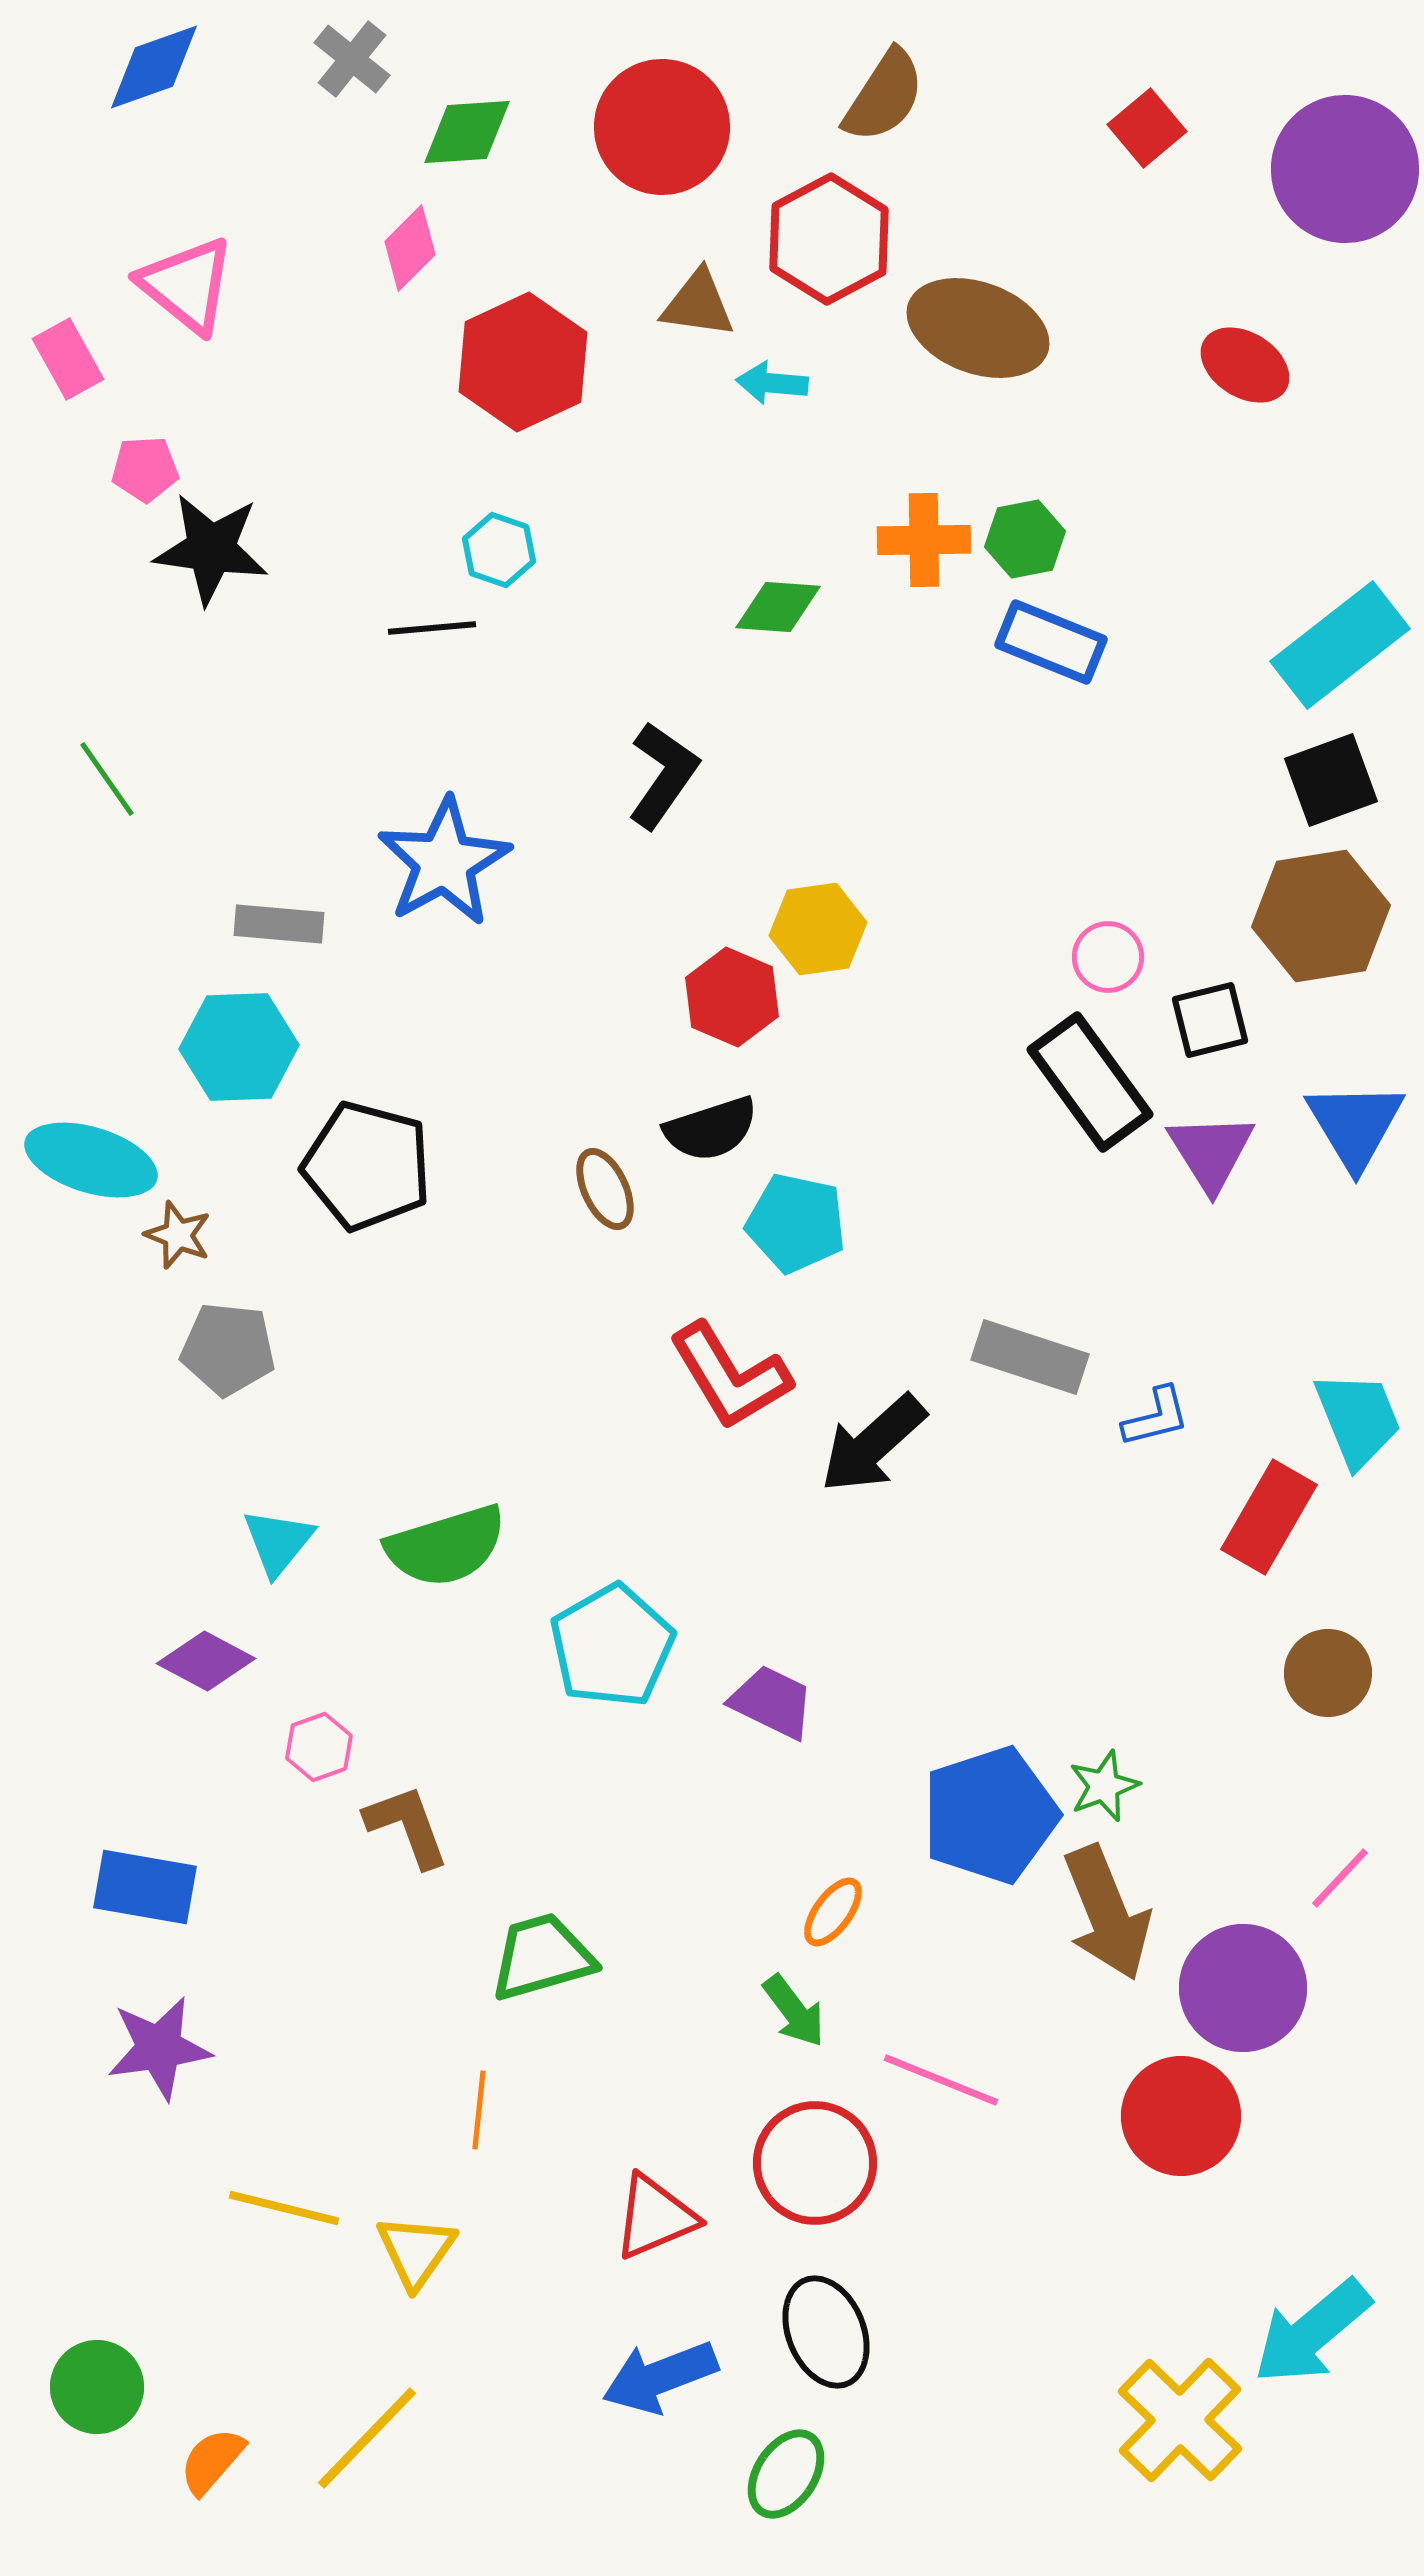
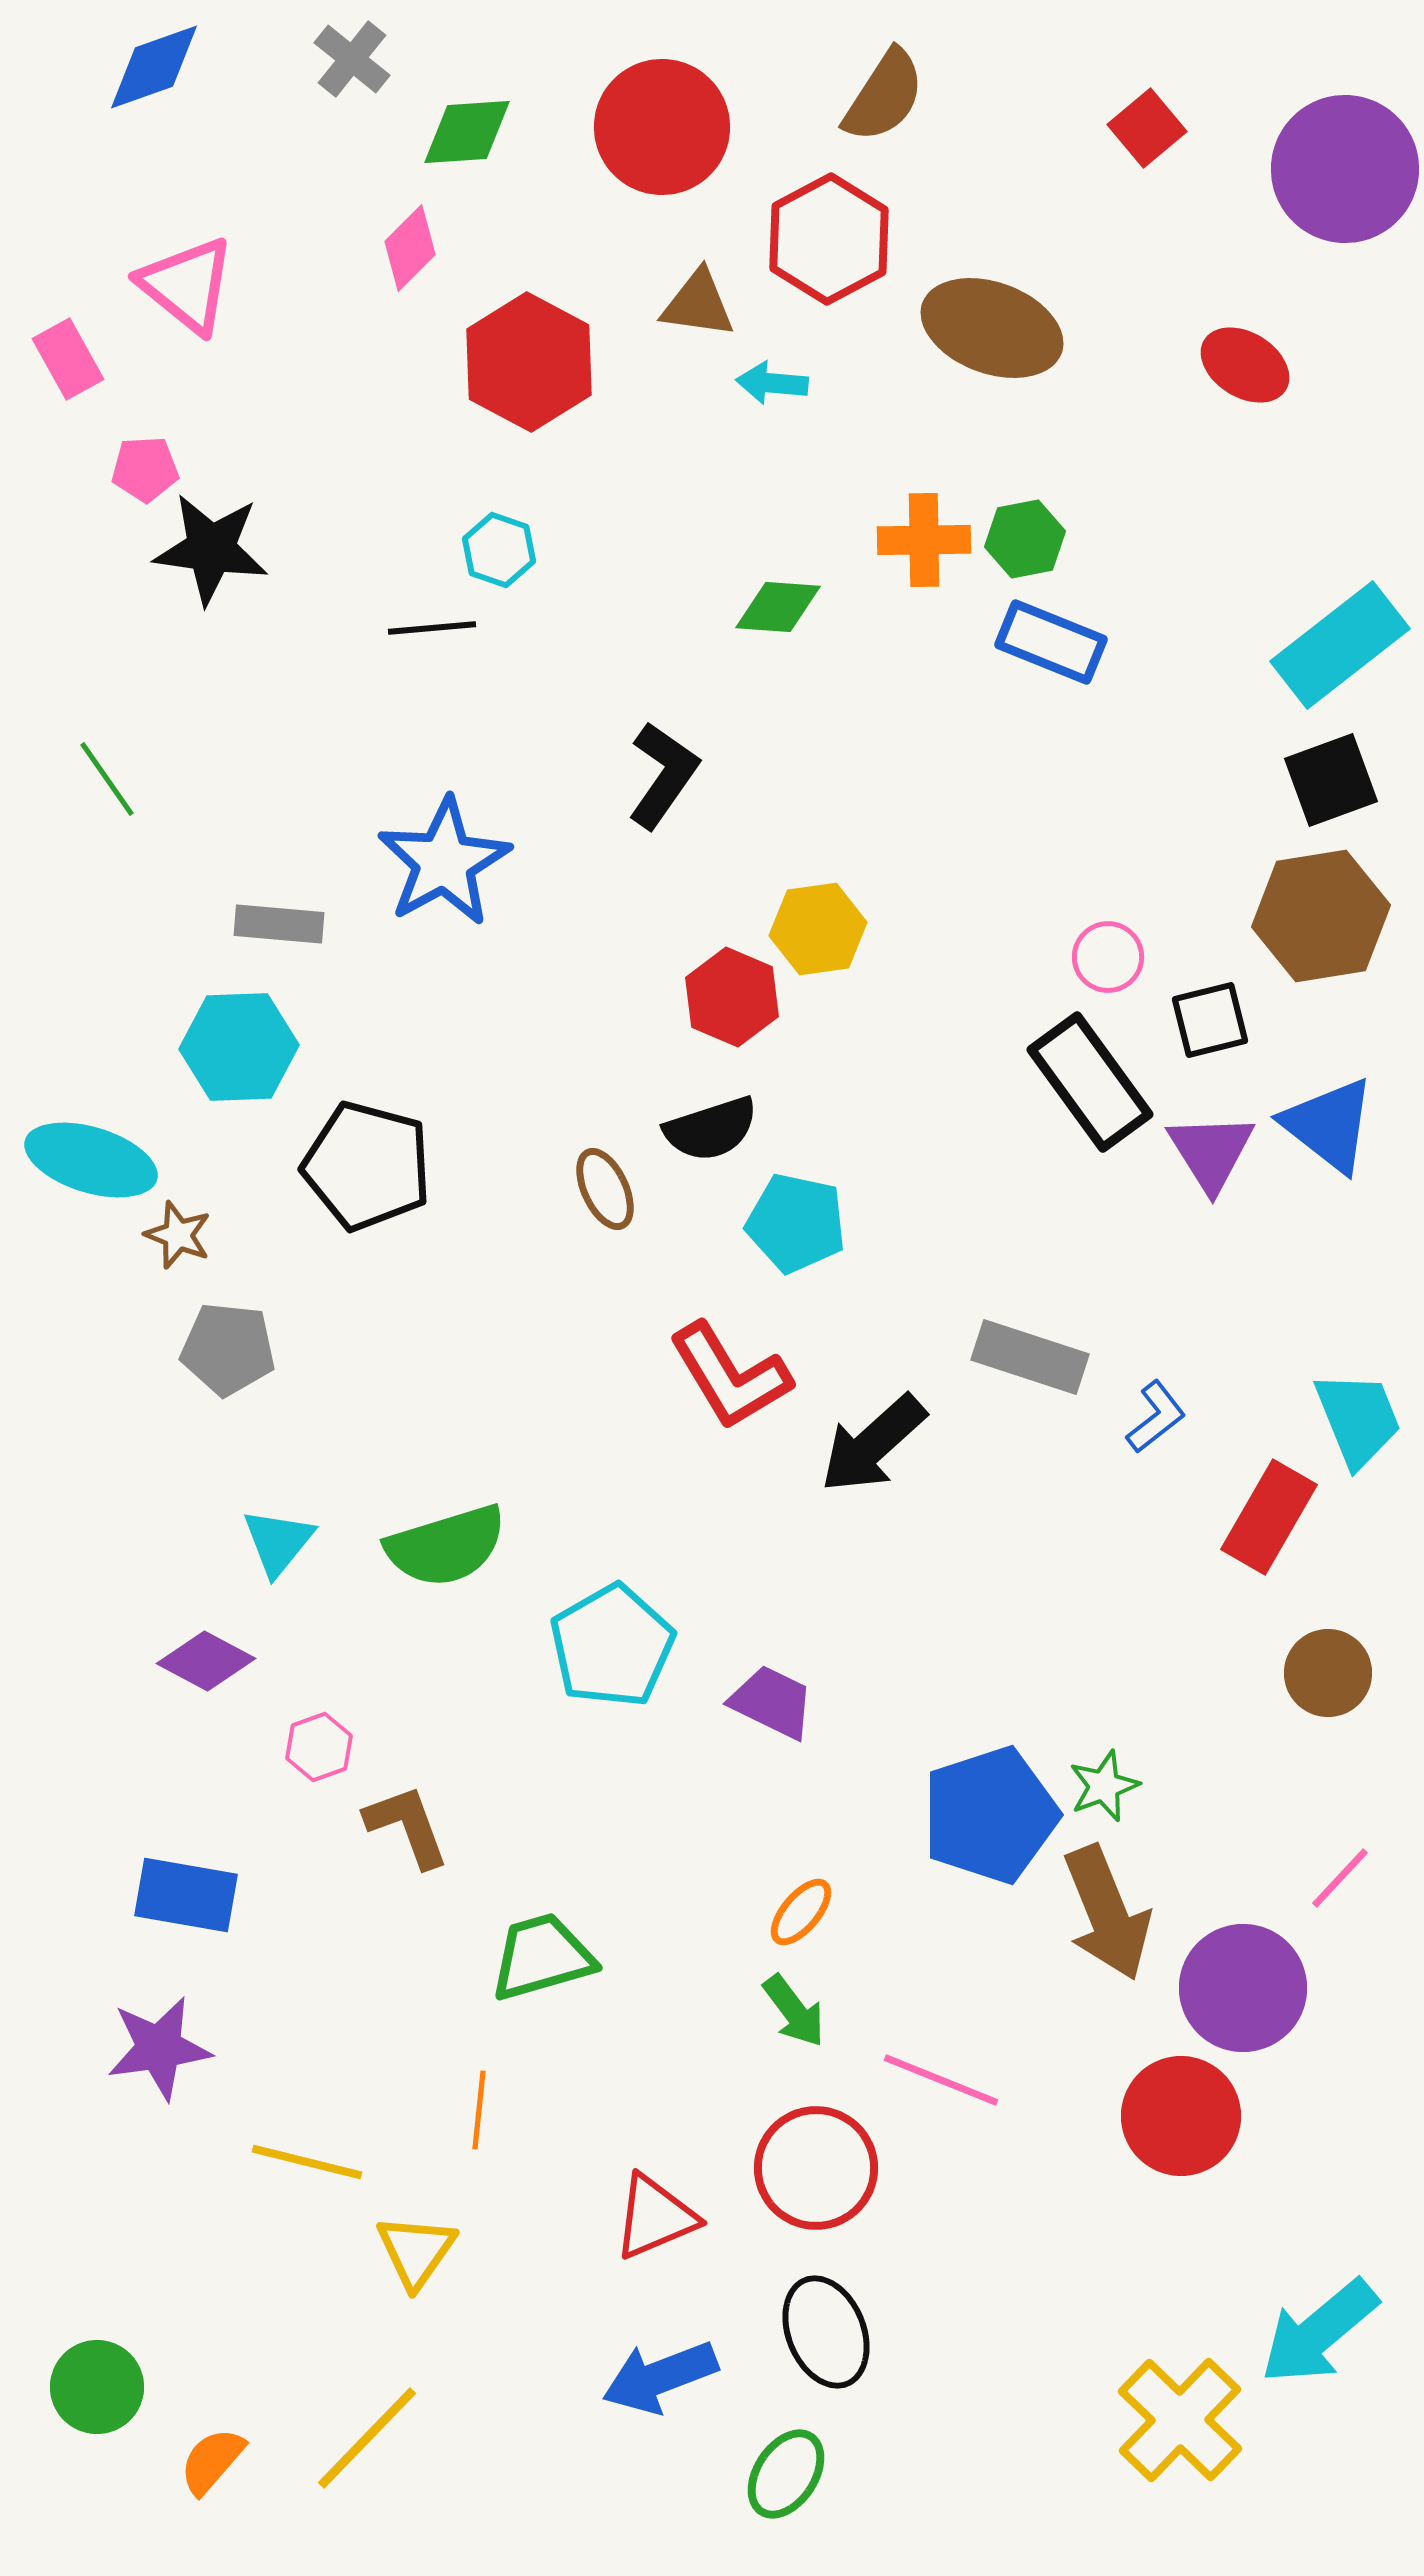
brown ellipse at (978, 328): moved 14 px right
red hexagon at (523, 362): moved 6 px right; rotated 7 degrees counterclockwise
blue triangle at (1355, 1125): moved 26 px left; rotated 21 degrees counterclockwise
blue L-shape at (1156, 1417): rotated 24 degrees counterclockwise
blue rectangle at (145, 1887): moved 41 px right, 8 px down
orange ellipse at (833, 1912): moved 32 px left; rotated 4 degrees clockwise
red circle at (815, 2163): moved 1 px right, 5 px down
yellow line at (284, 2208): moved 23 px right, 46 px up
cyan arrow at (1312, 2332): moved 7 px right
